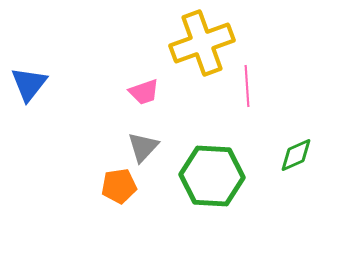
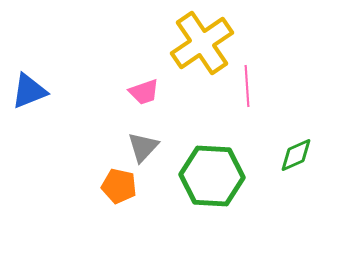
yellow cross: rotated 14 degrees counterclockwise
blue triangle: moved 7 px down; rotated 30 degrees clockwise
orange pentagon: rotated 20 degrees clockwise
